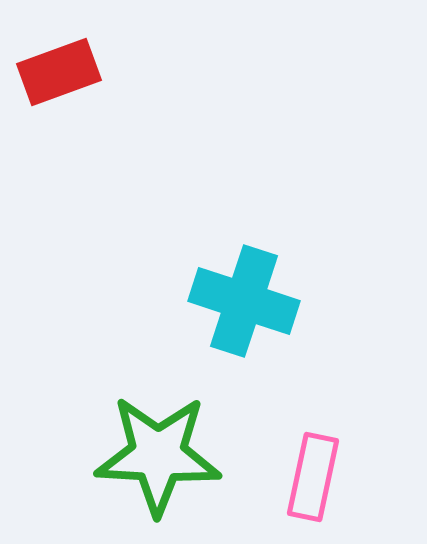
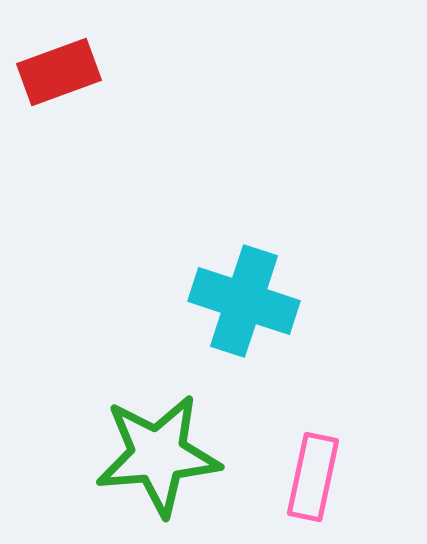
green star: rotated 8 degrees counterclockwise
